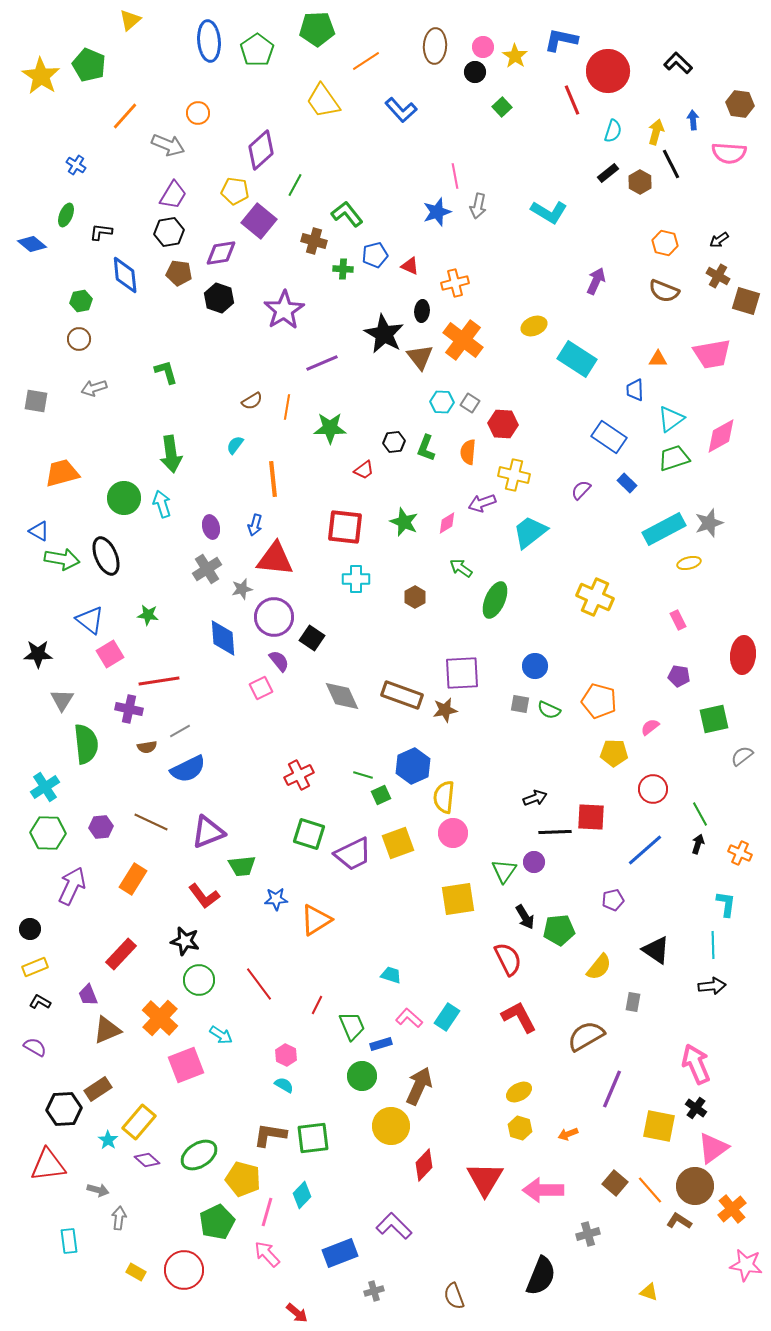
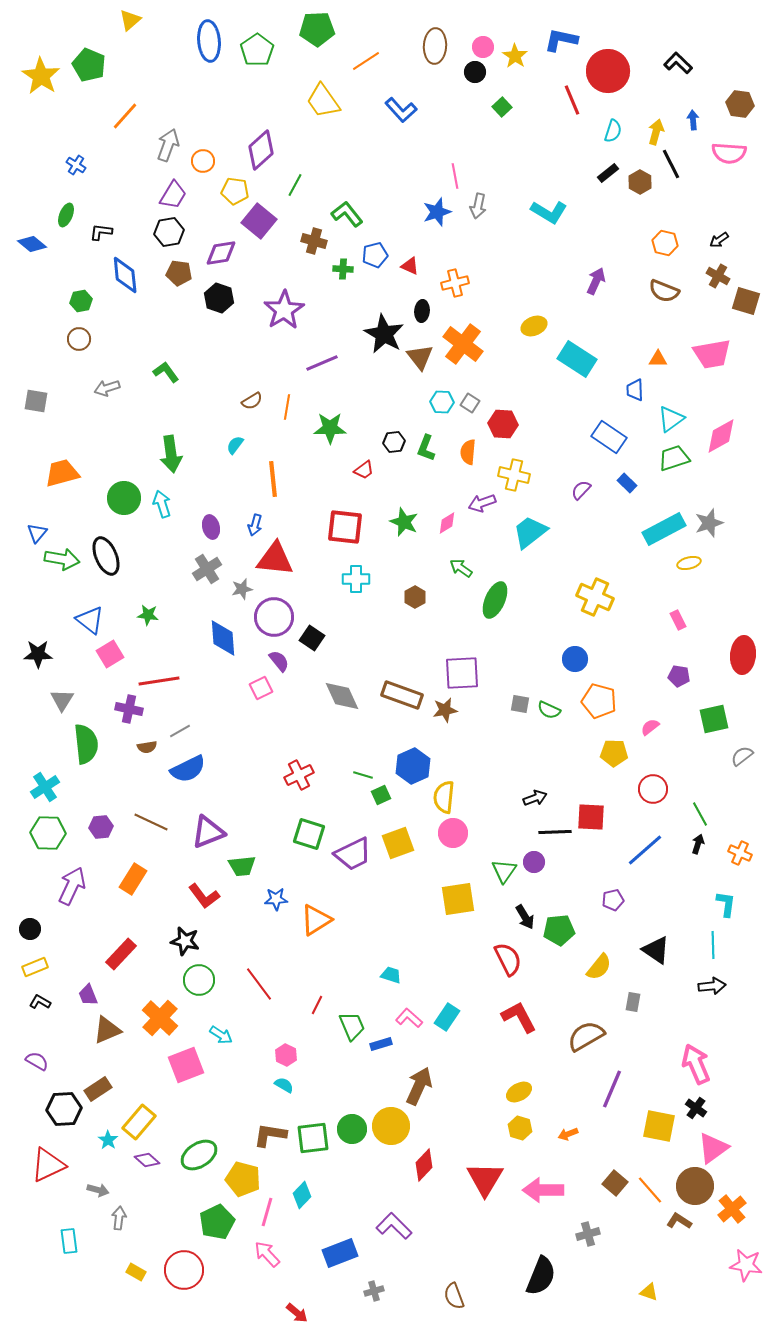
orange circle at (198, 113): moved 5 px right, 48 px down
gray arrow at (168, 145): rotated 92 degrees counterclockwise
orange cross at (463, 340): moved 4 px down
green L-shape at (166, 372): rotated 20 degrees counterclockwise
gray arrow at (94, 388): moved 13 px right
blue triangle at (39, 531): moved 2 px left, 2 px down; rotated 40 degrees clockwise
blue circle at (535, 666): moved 40 px right, 7 px up
purple semicircle at (35, 1047): moved 2 px right, 14 px down
green circle at (362, 1076): moved 10 px left, 53 px down
red triangle at (48, 1165): rotated 18 degrees counterclockwise
